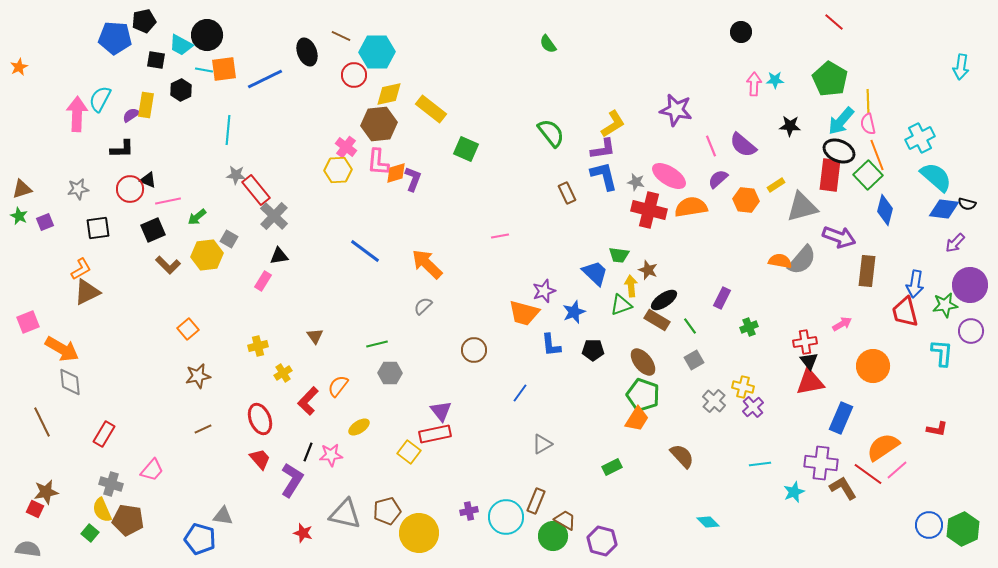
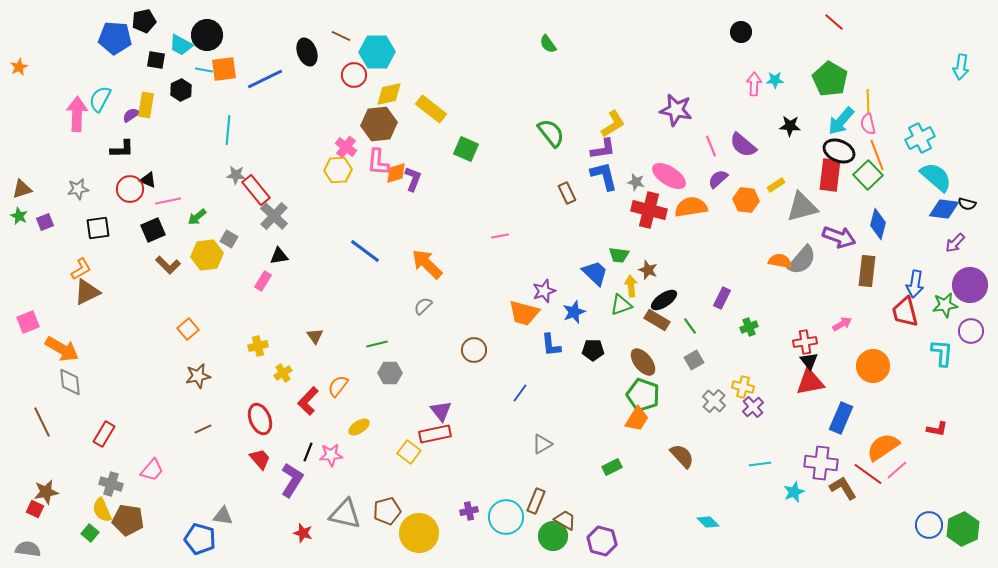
blue diamond at (885, 210): moved 7 px left, 14 px down
